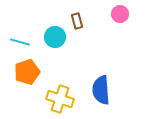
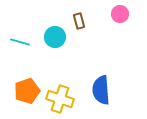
brown rectangle: moved 2 px right
orange pentagon: moved 19 px down
